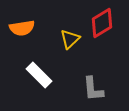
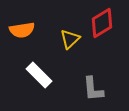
orange semicircle: moved 2 px down
